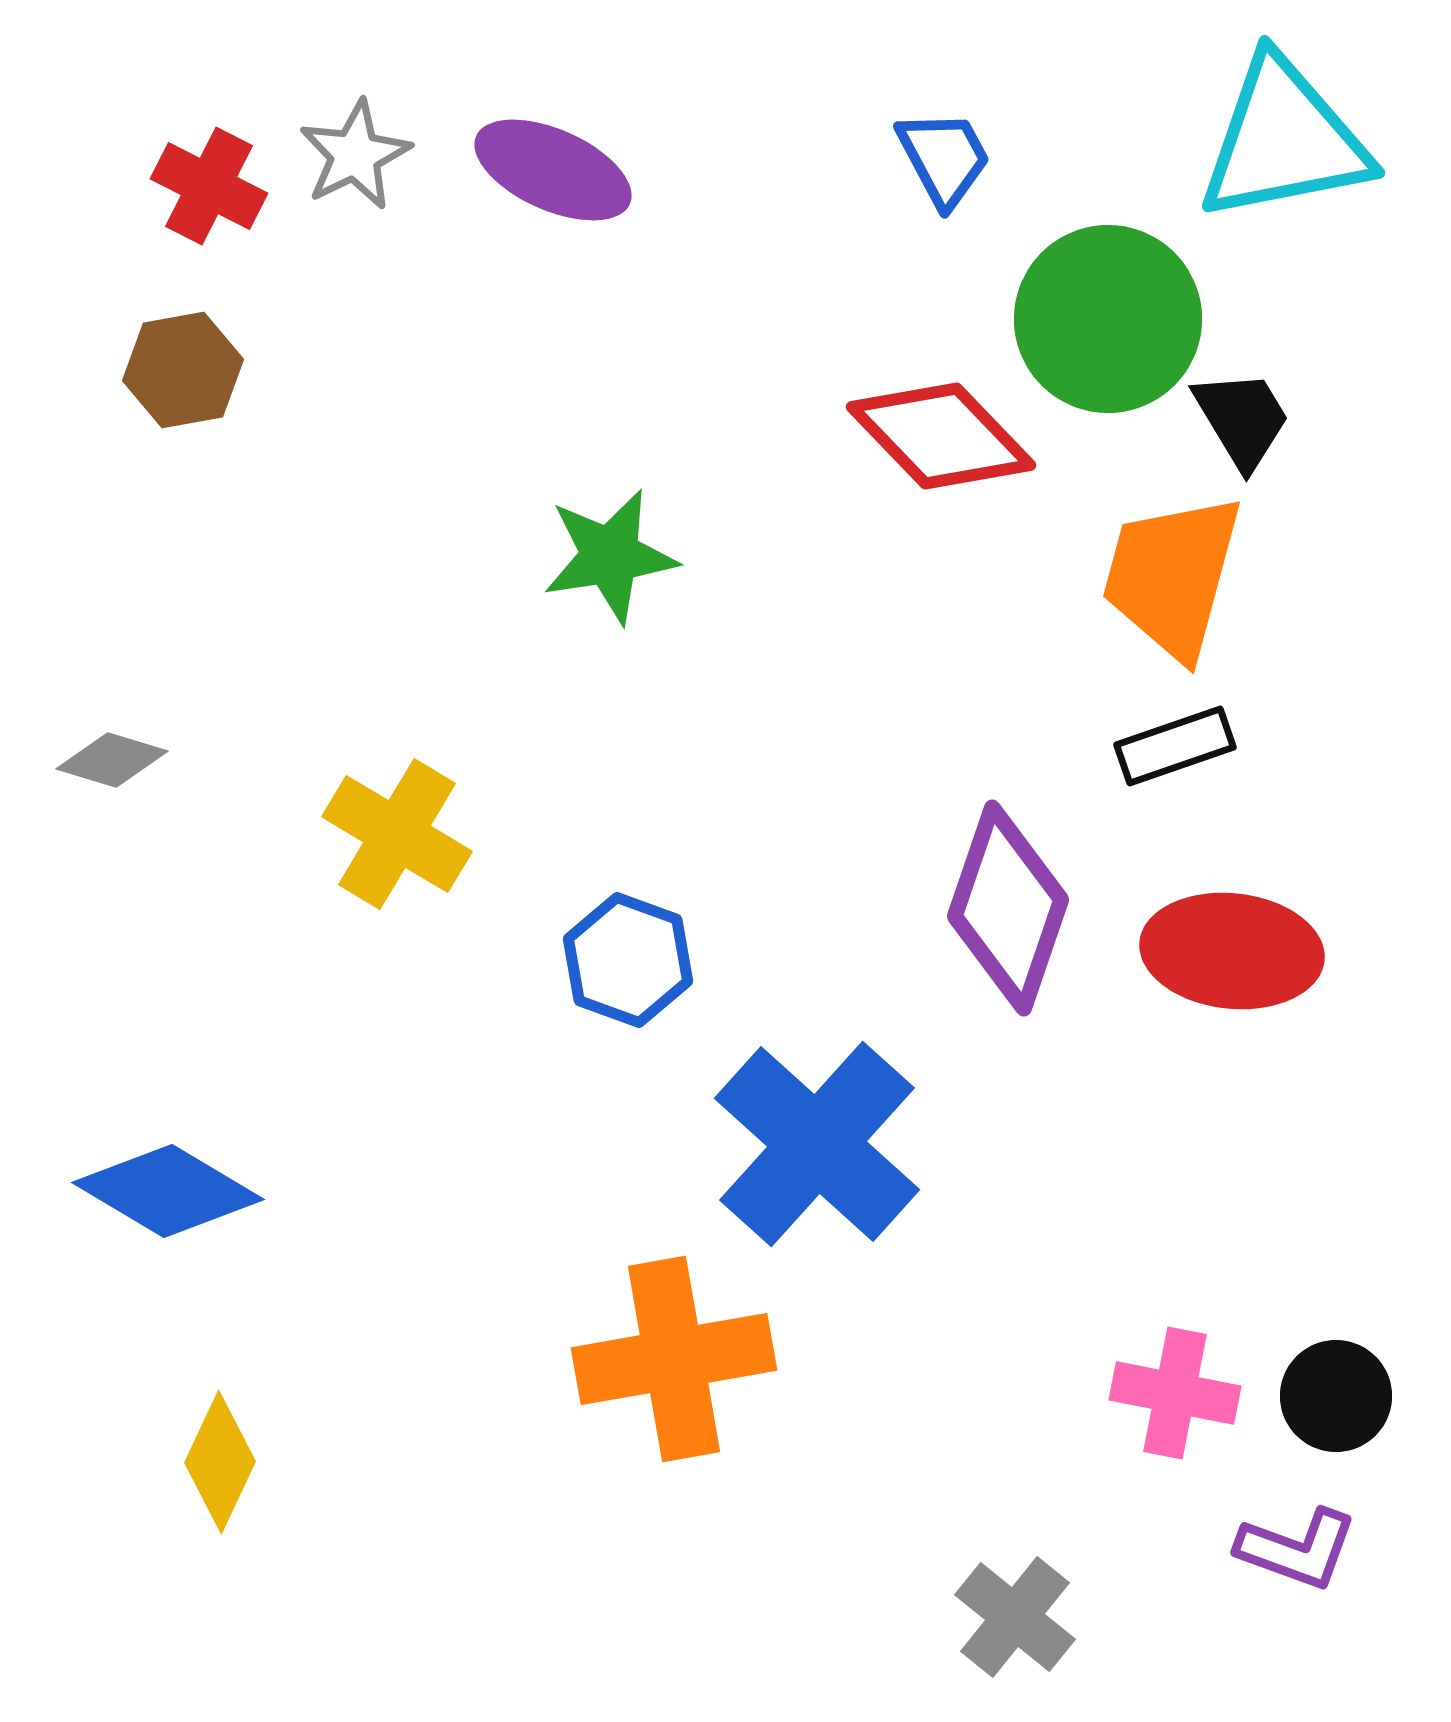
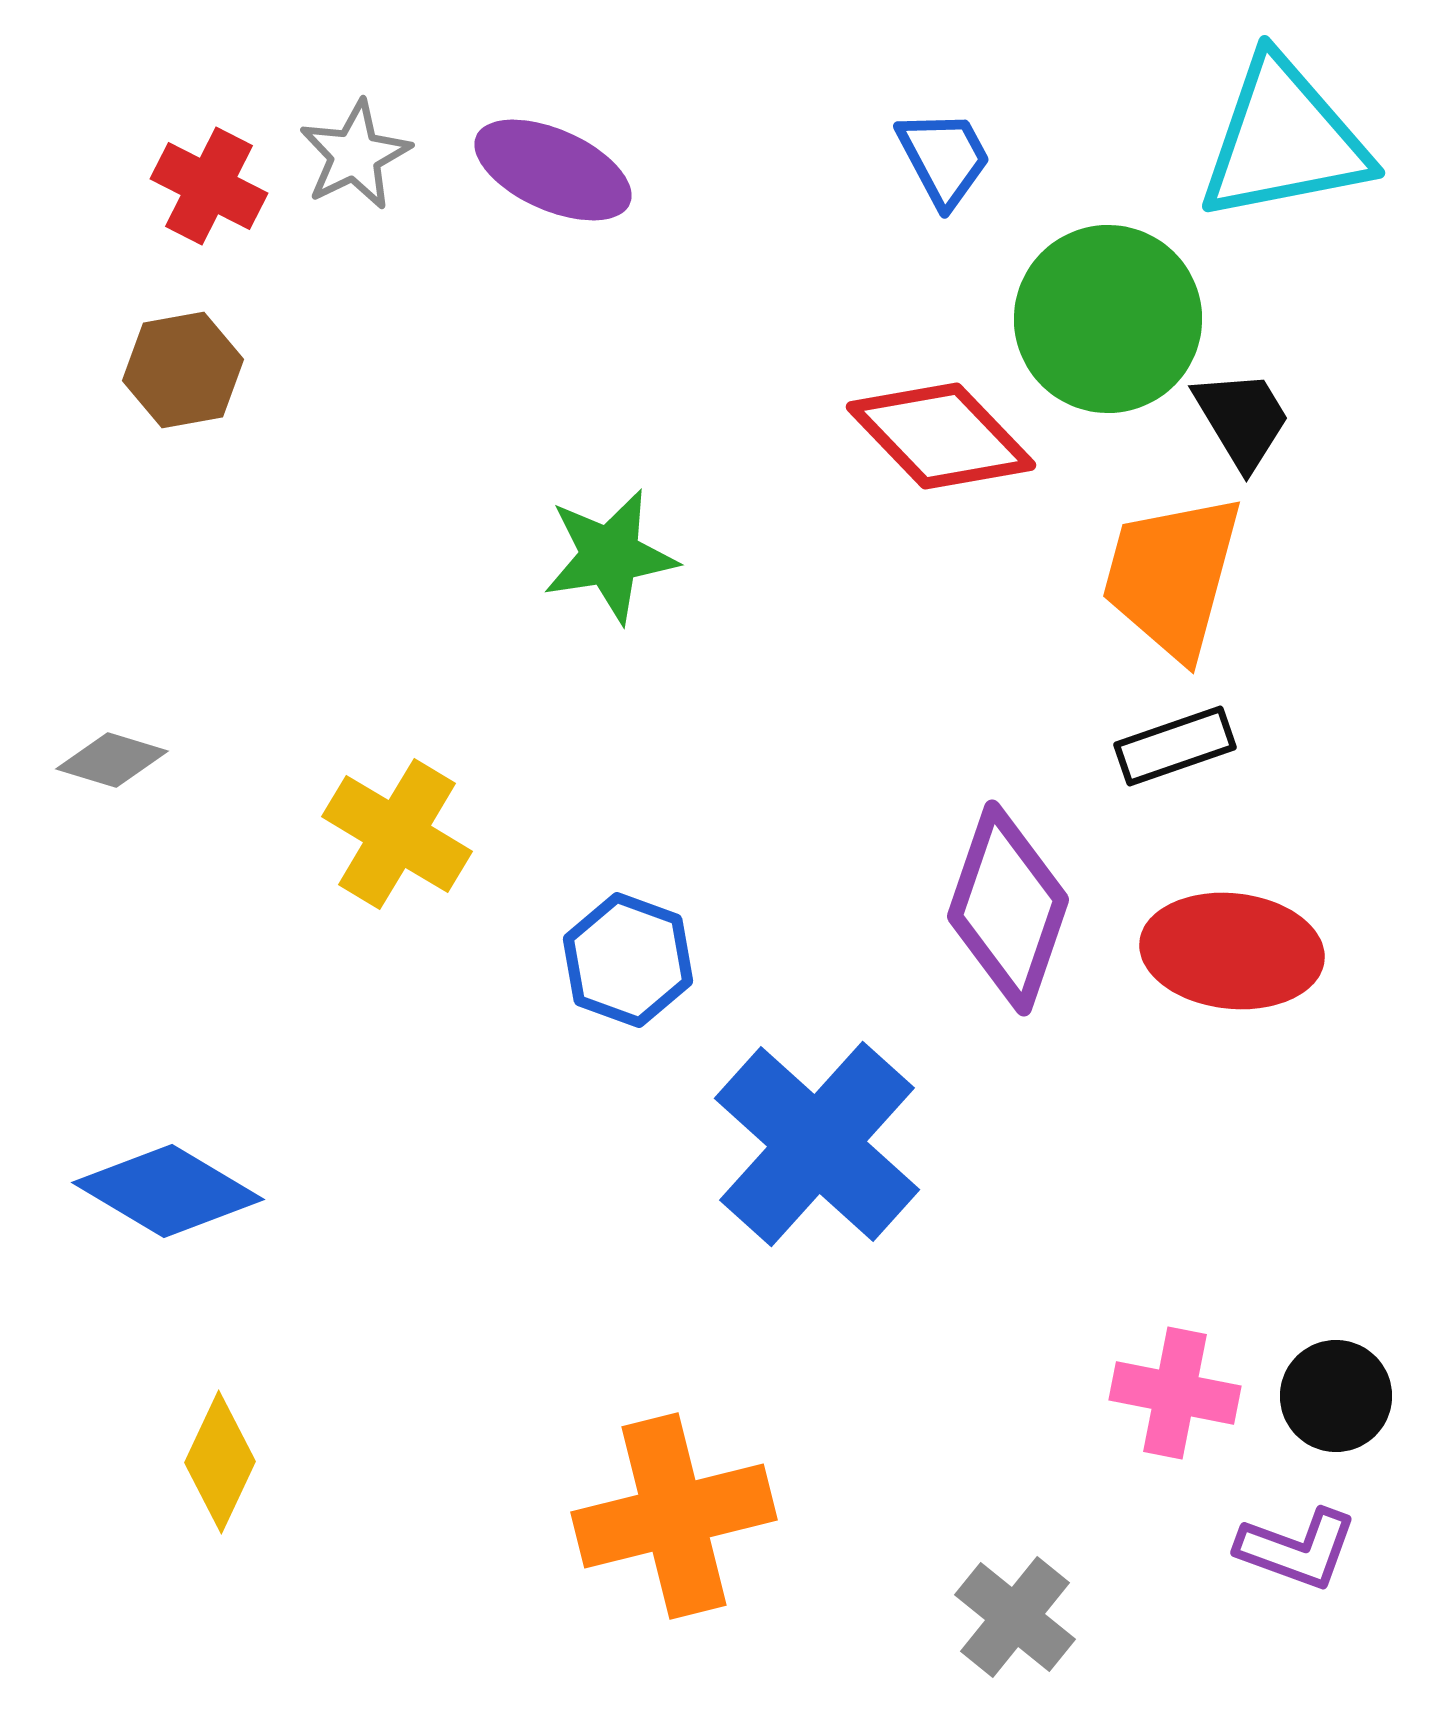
orange cross: moved 157 px down; rotated 4 degrees counterclockwise
